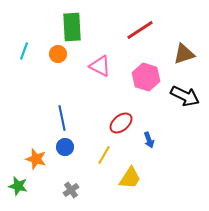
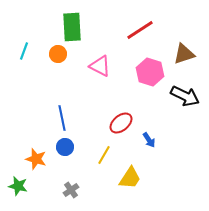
pink hexagon: moved 4 px right, 5 px up
blue arrow: rotated 14 degrees counterclockwise
